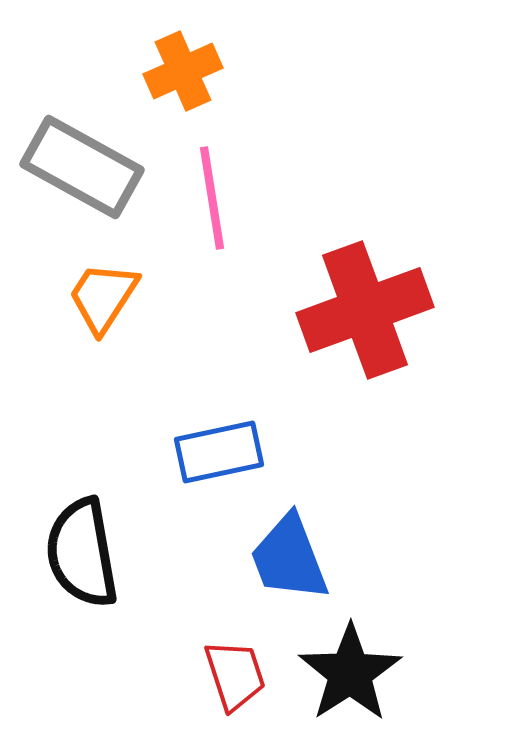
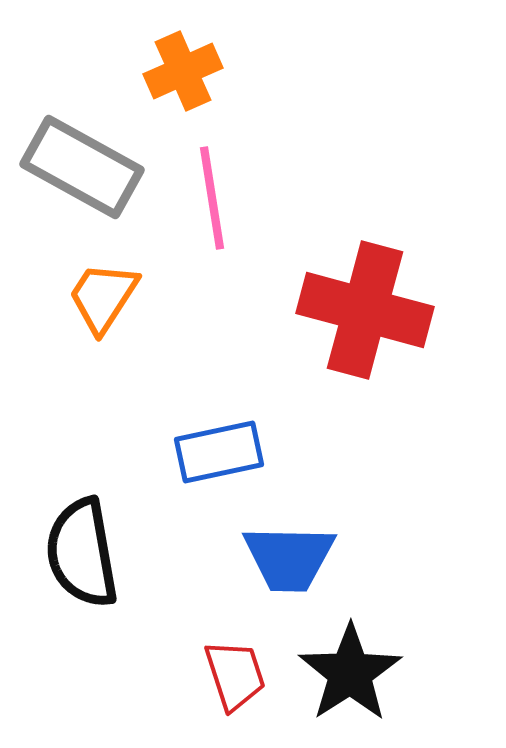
red cross: rotated 35 degrees clockwise
blue trapezoid: rotated 68 degrees counterclockwise
